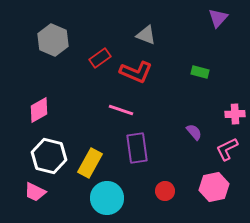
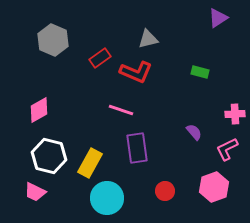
purple triangle: rotated 15 degrees clockwise
gray triangle: moved 2 px right, 4 px down; rotated 35 degrees counterclockwise
pink hexagon: rotated 8 degrees counterclockwise
